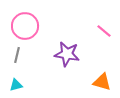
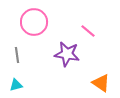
pink circle: moved 9 px right, 4 px up
pink line: moved 16 px left
gray line: rotated 21 degrees counterclockwise
orange triangle: moved 1 px left, 1 px down; rotated 18 degrees clockwise
